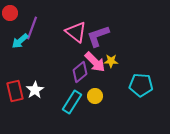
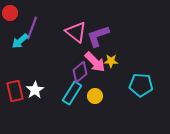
cyan rectangle: moved 9 px up
